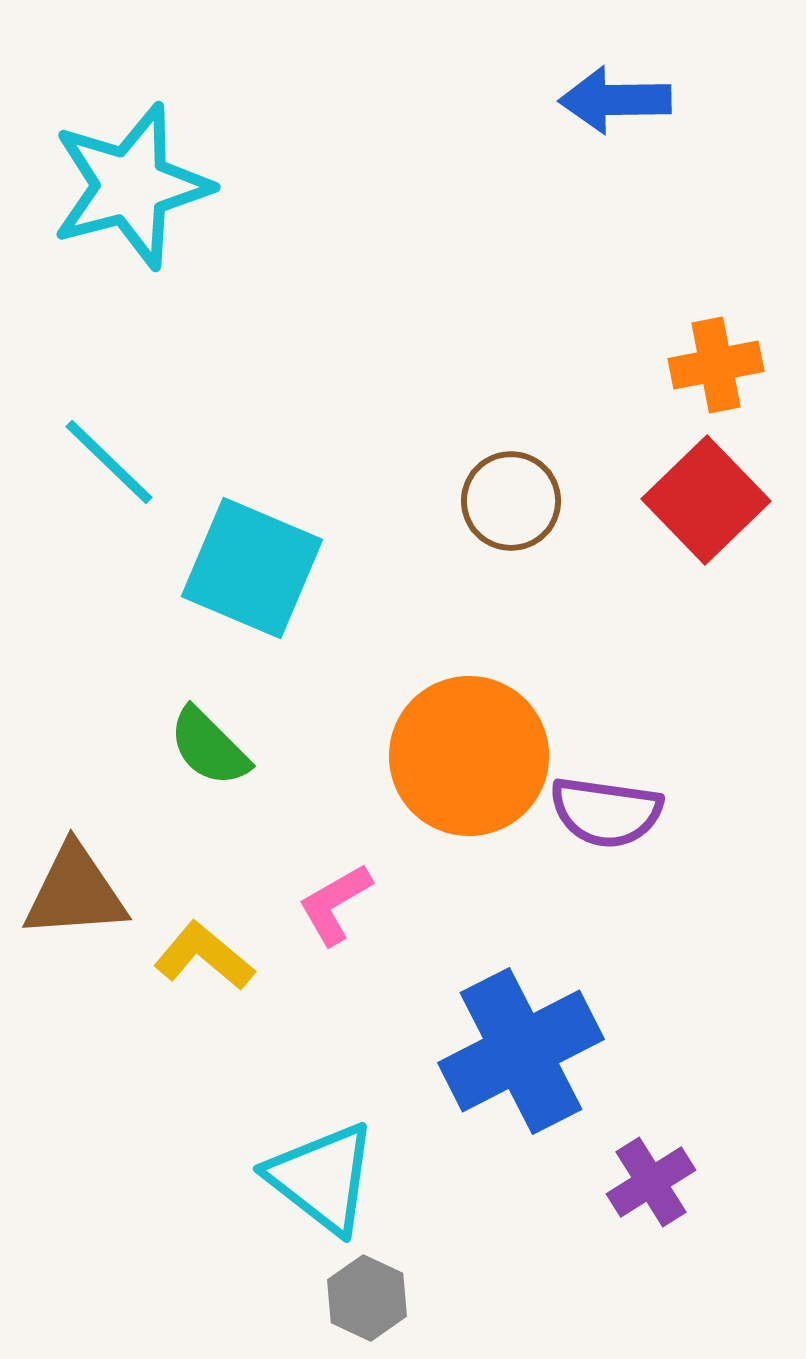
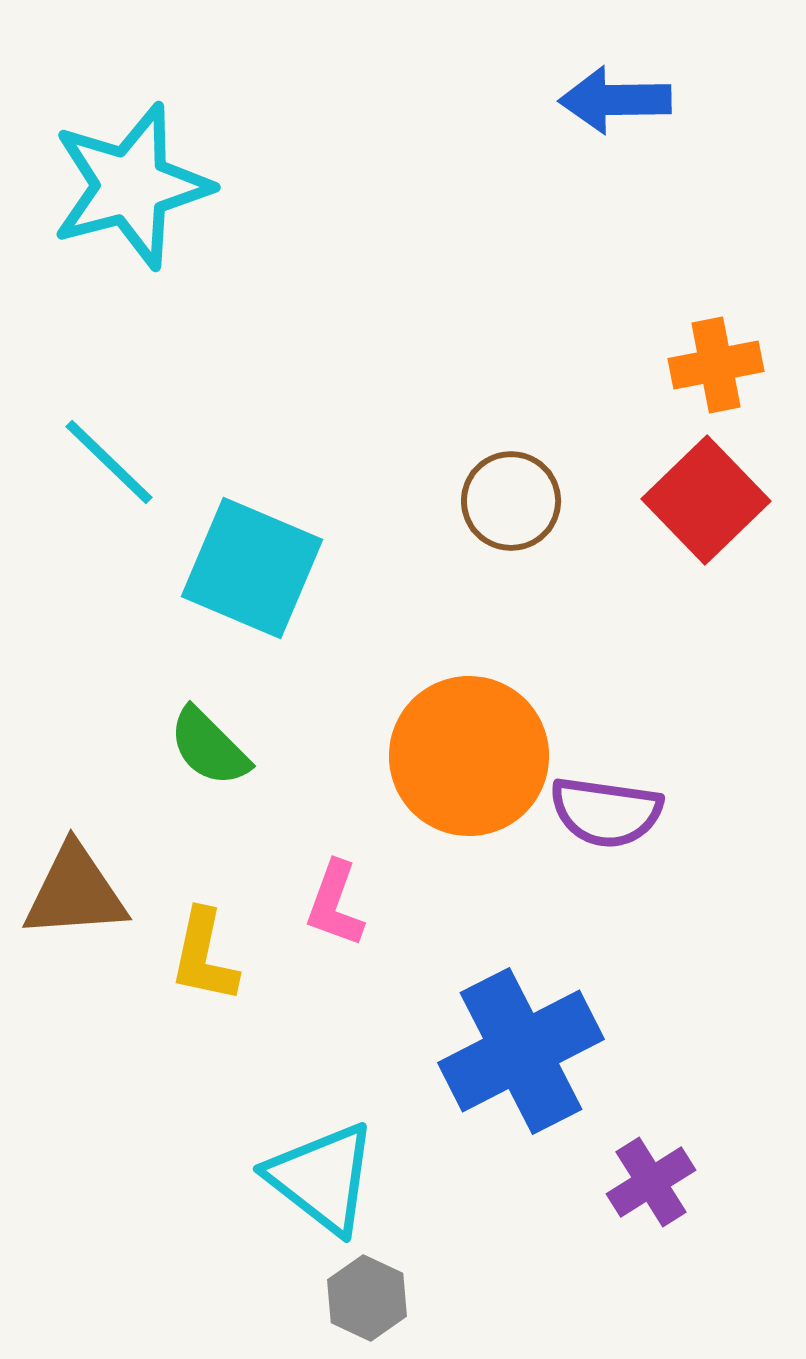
pink L-shape: rotated 40 degrees counterclockwise
yellow L-shape: rotated 118 degrees counterclockwise
